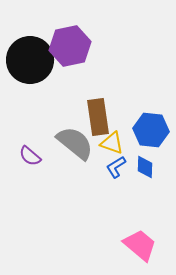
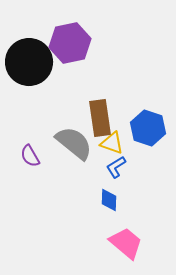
purple hexagon: moved 3 px up
black circle: moved 1 px left, 2 px down
brown rectangle: moved 2 px right, 1 px down
blue hexagon: moved 3 px left, 2 px up; rotated 12 degrees clockwise
gray semicircle: moved 1 px left
purple semicircle: rotated 20 degrees clockwise
blue diamond: moved 36 px left, 33 px down
pink trapezoid: moved 14 px left, 2 px up
